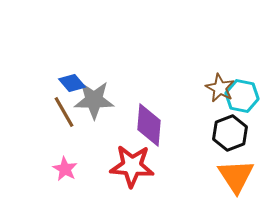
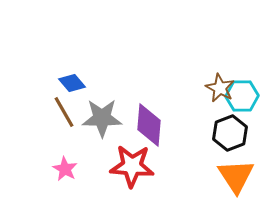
cyan hexagon: rotated 12 degrees counterclockwise
gray star: moved 8 px right, 18 px down
